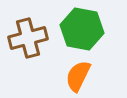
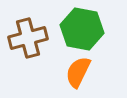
orange semicircle: moved 4 px up
